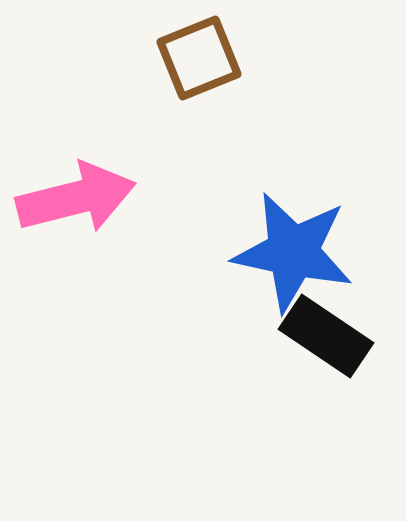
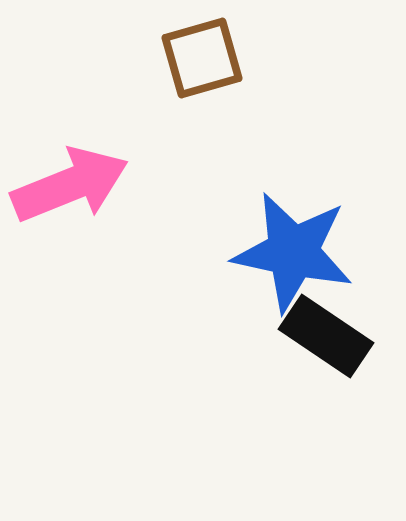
brown square: moved 3 px right; rotated 6 degrees clockwise
pink arrow: moved 6 px left, 13 px up; rotated 8 degrees counterclockwise
